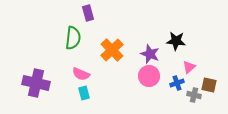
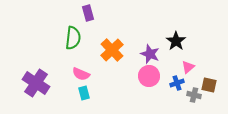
black star: rotated 30 degrees clockwise
pink triangle: moved 1 px left
purple cross: rotated 20 degrees clockwise
